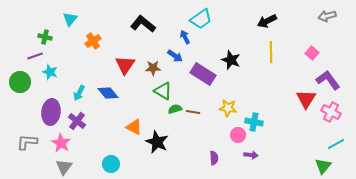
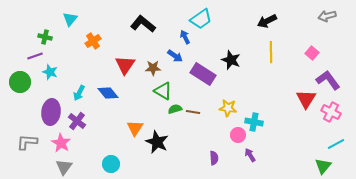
orange triangle at (134, 127): moved 1 px right, 1 px down; rotated 36 degrees clockwise
purple arrow at (251, 155): moved 1 px left; rotated 128 degrees counterclockwise
